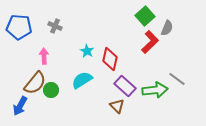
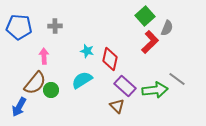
gray cross: rotated 24 degrees counterclockwise
cyan star: rotated 16 degrees counterclockwise
blue arrow: moved 1 px left, 1 px down
